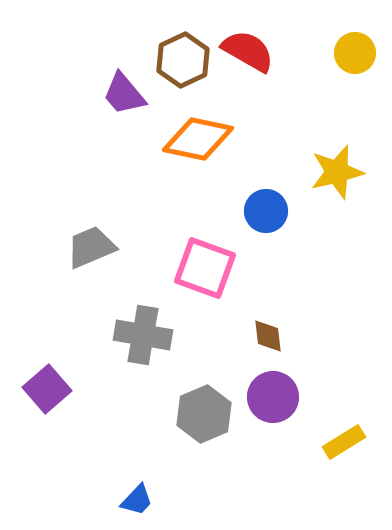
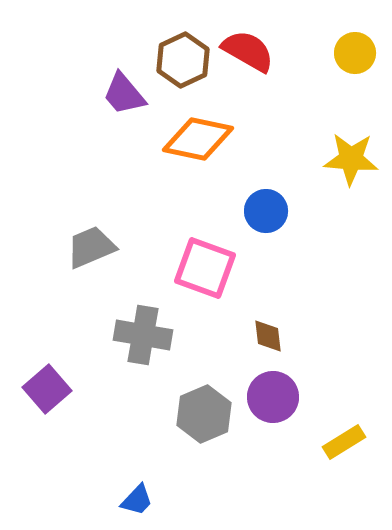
yellow star: moved 14 px right, 13 px up; rotated 18 degrees clockwise
